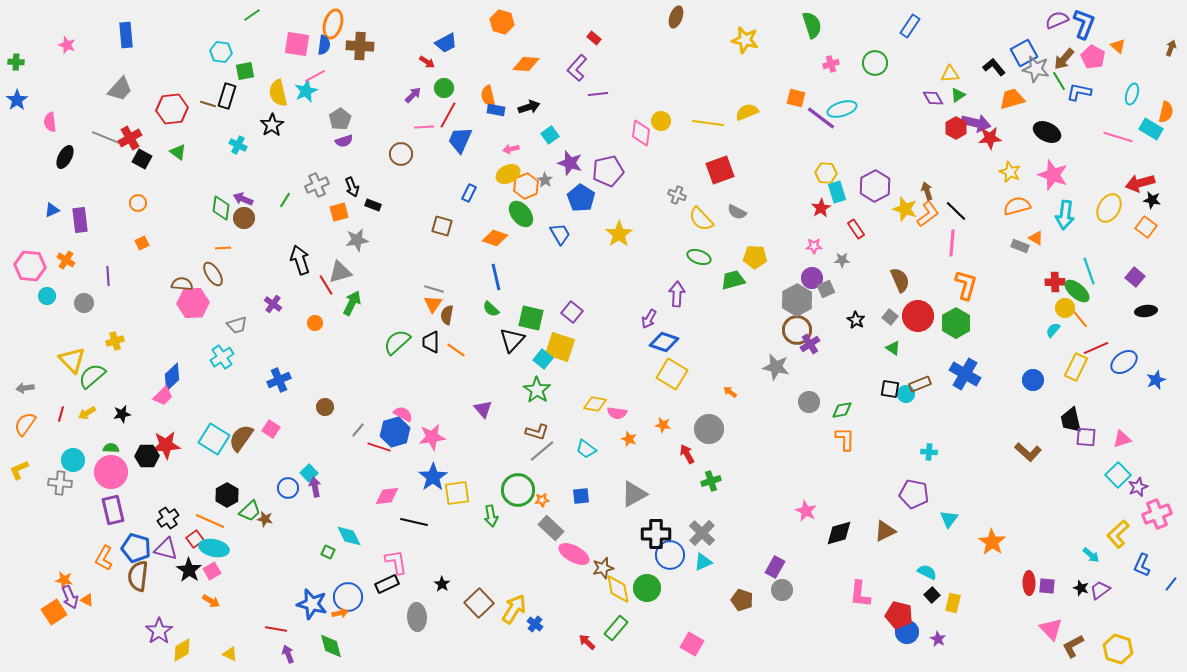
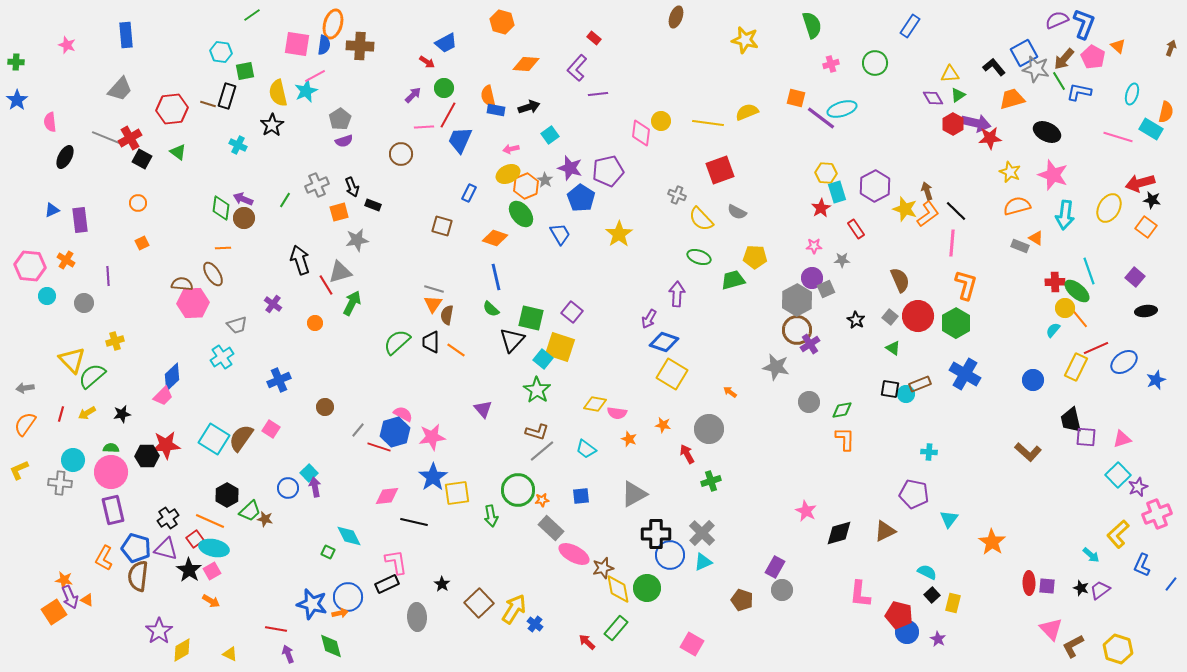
red hexagon at (956, 128): moved 3 px left, 4 px up
purple star at (570, 163): moved 5 px down
